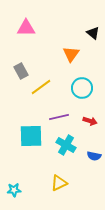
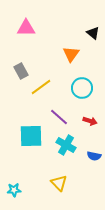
purple line: rotated 54 degrees clockwise
yellow triangle: rotated 48 degrees counterclockwise
